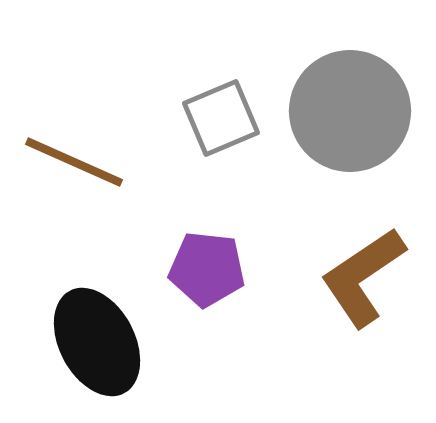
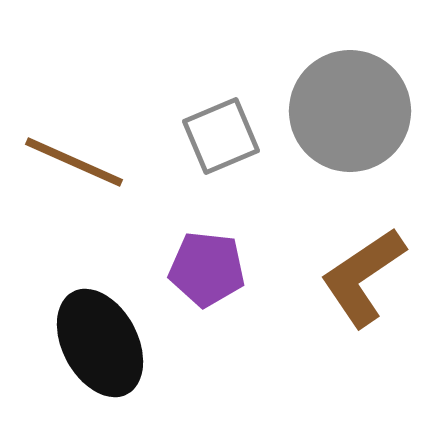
gray square: moved 18 px down
black ellipse: moved 3 px right, 1 px down
